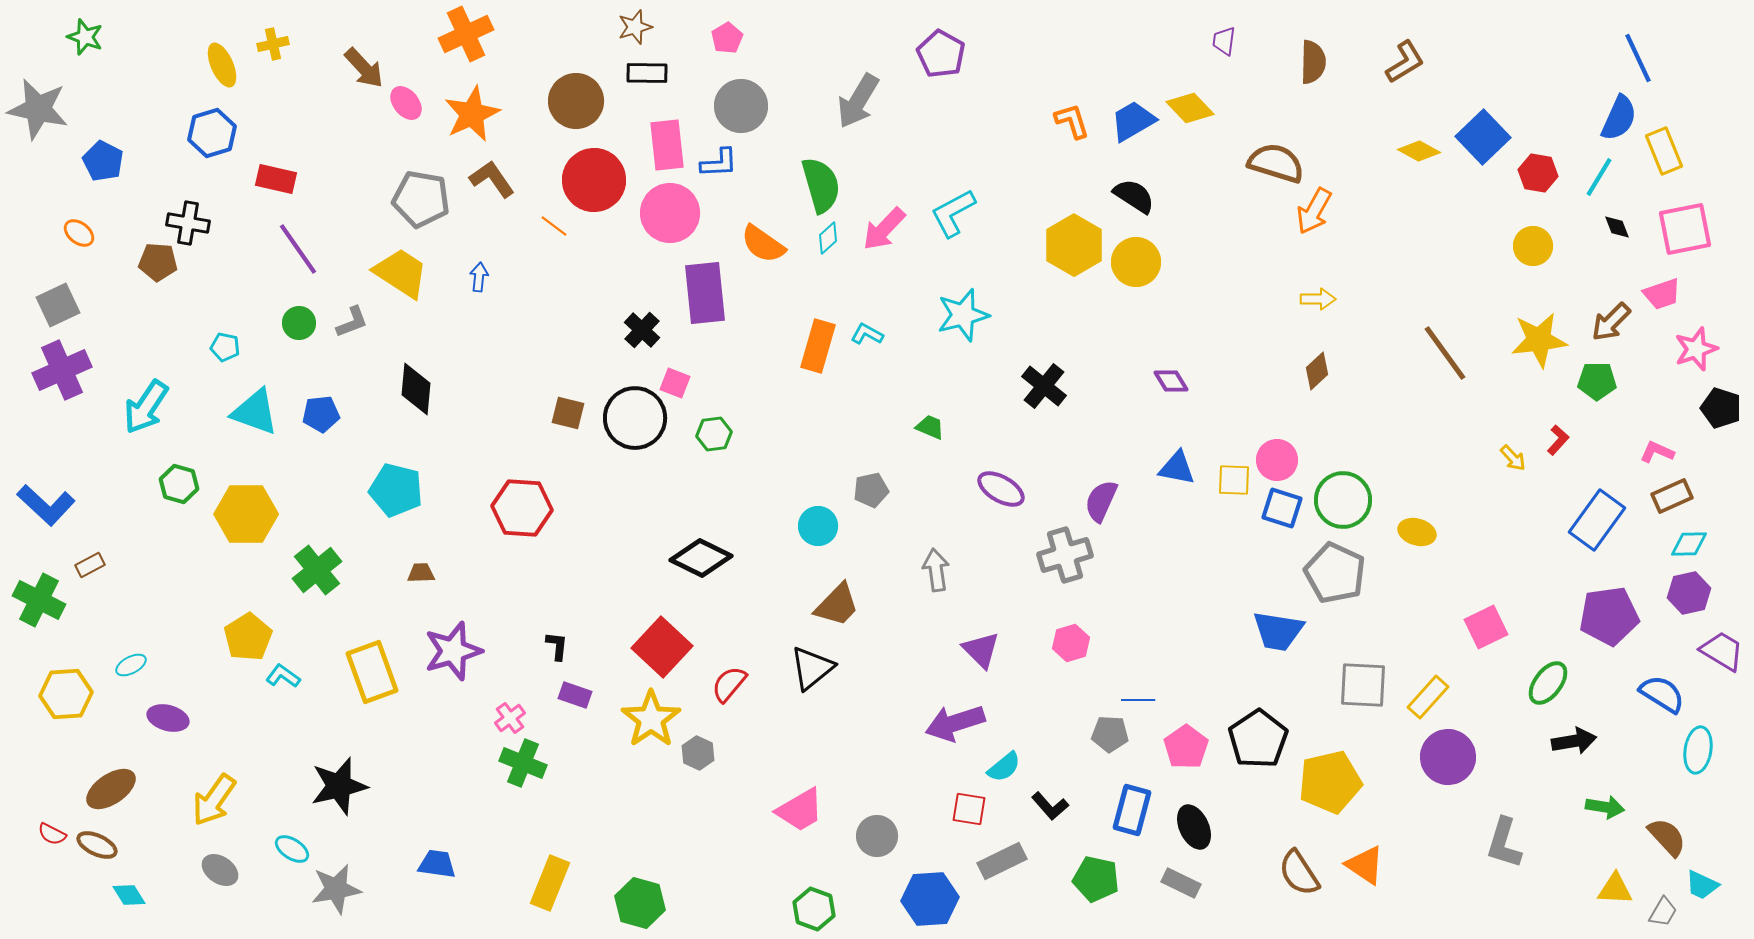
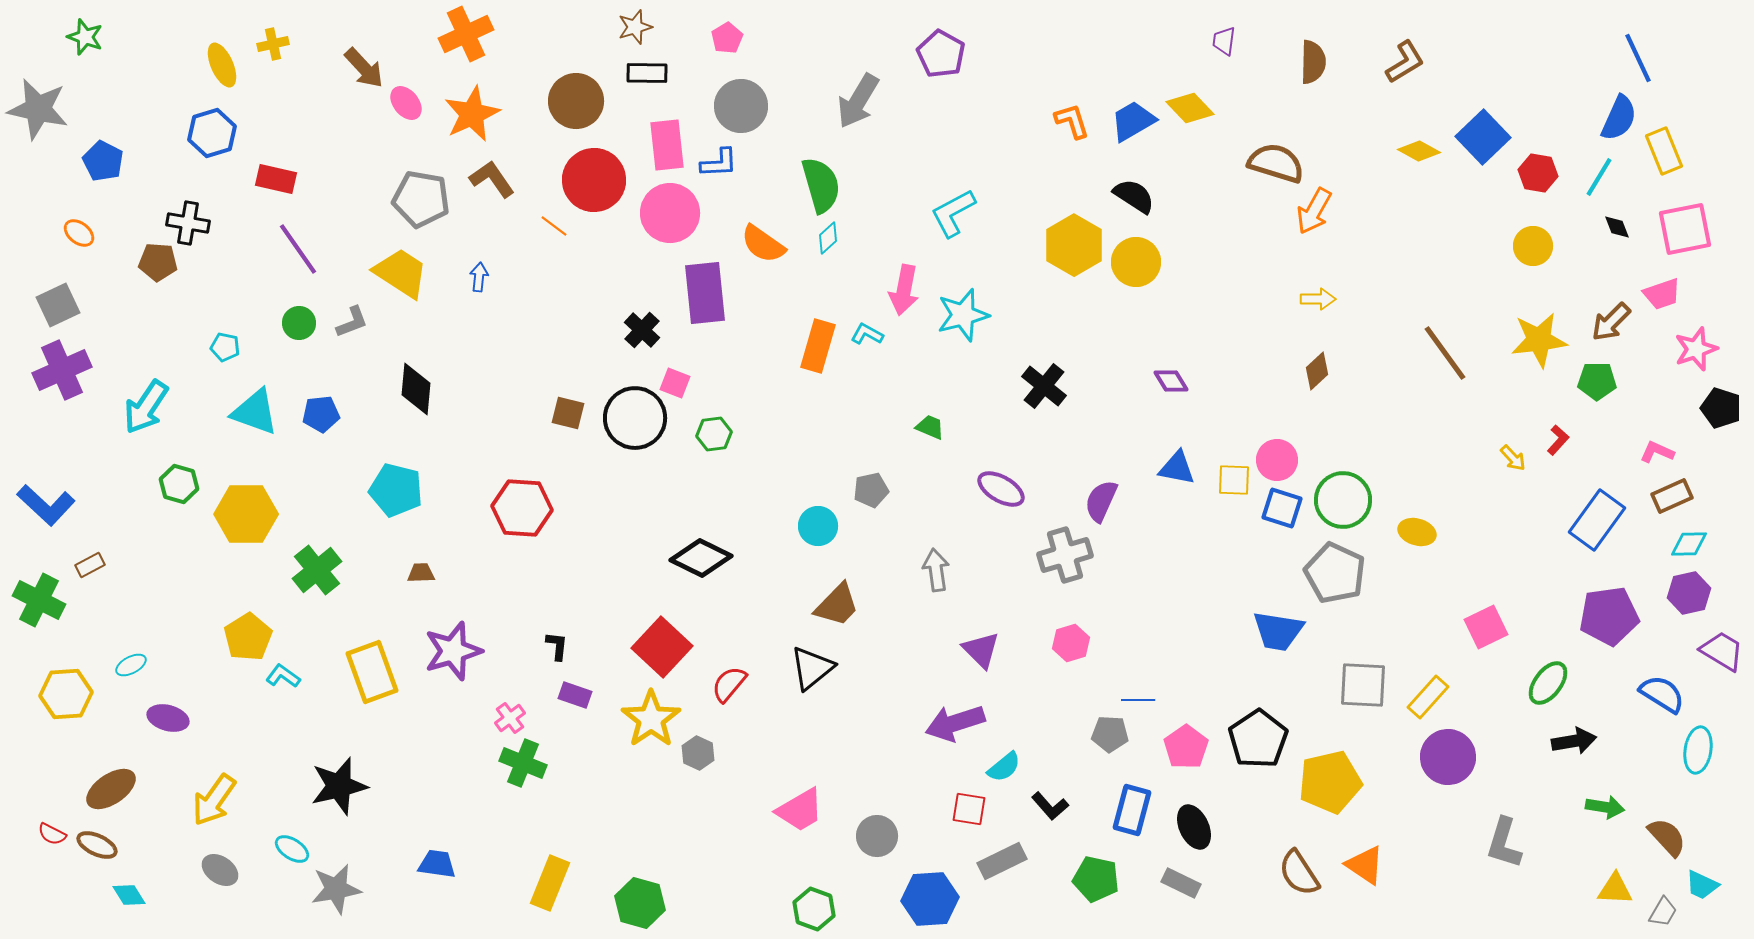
pink arrow at (884, 229): moved 20 px right, 61 px down; rotated 33 degrees counterclockwise
